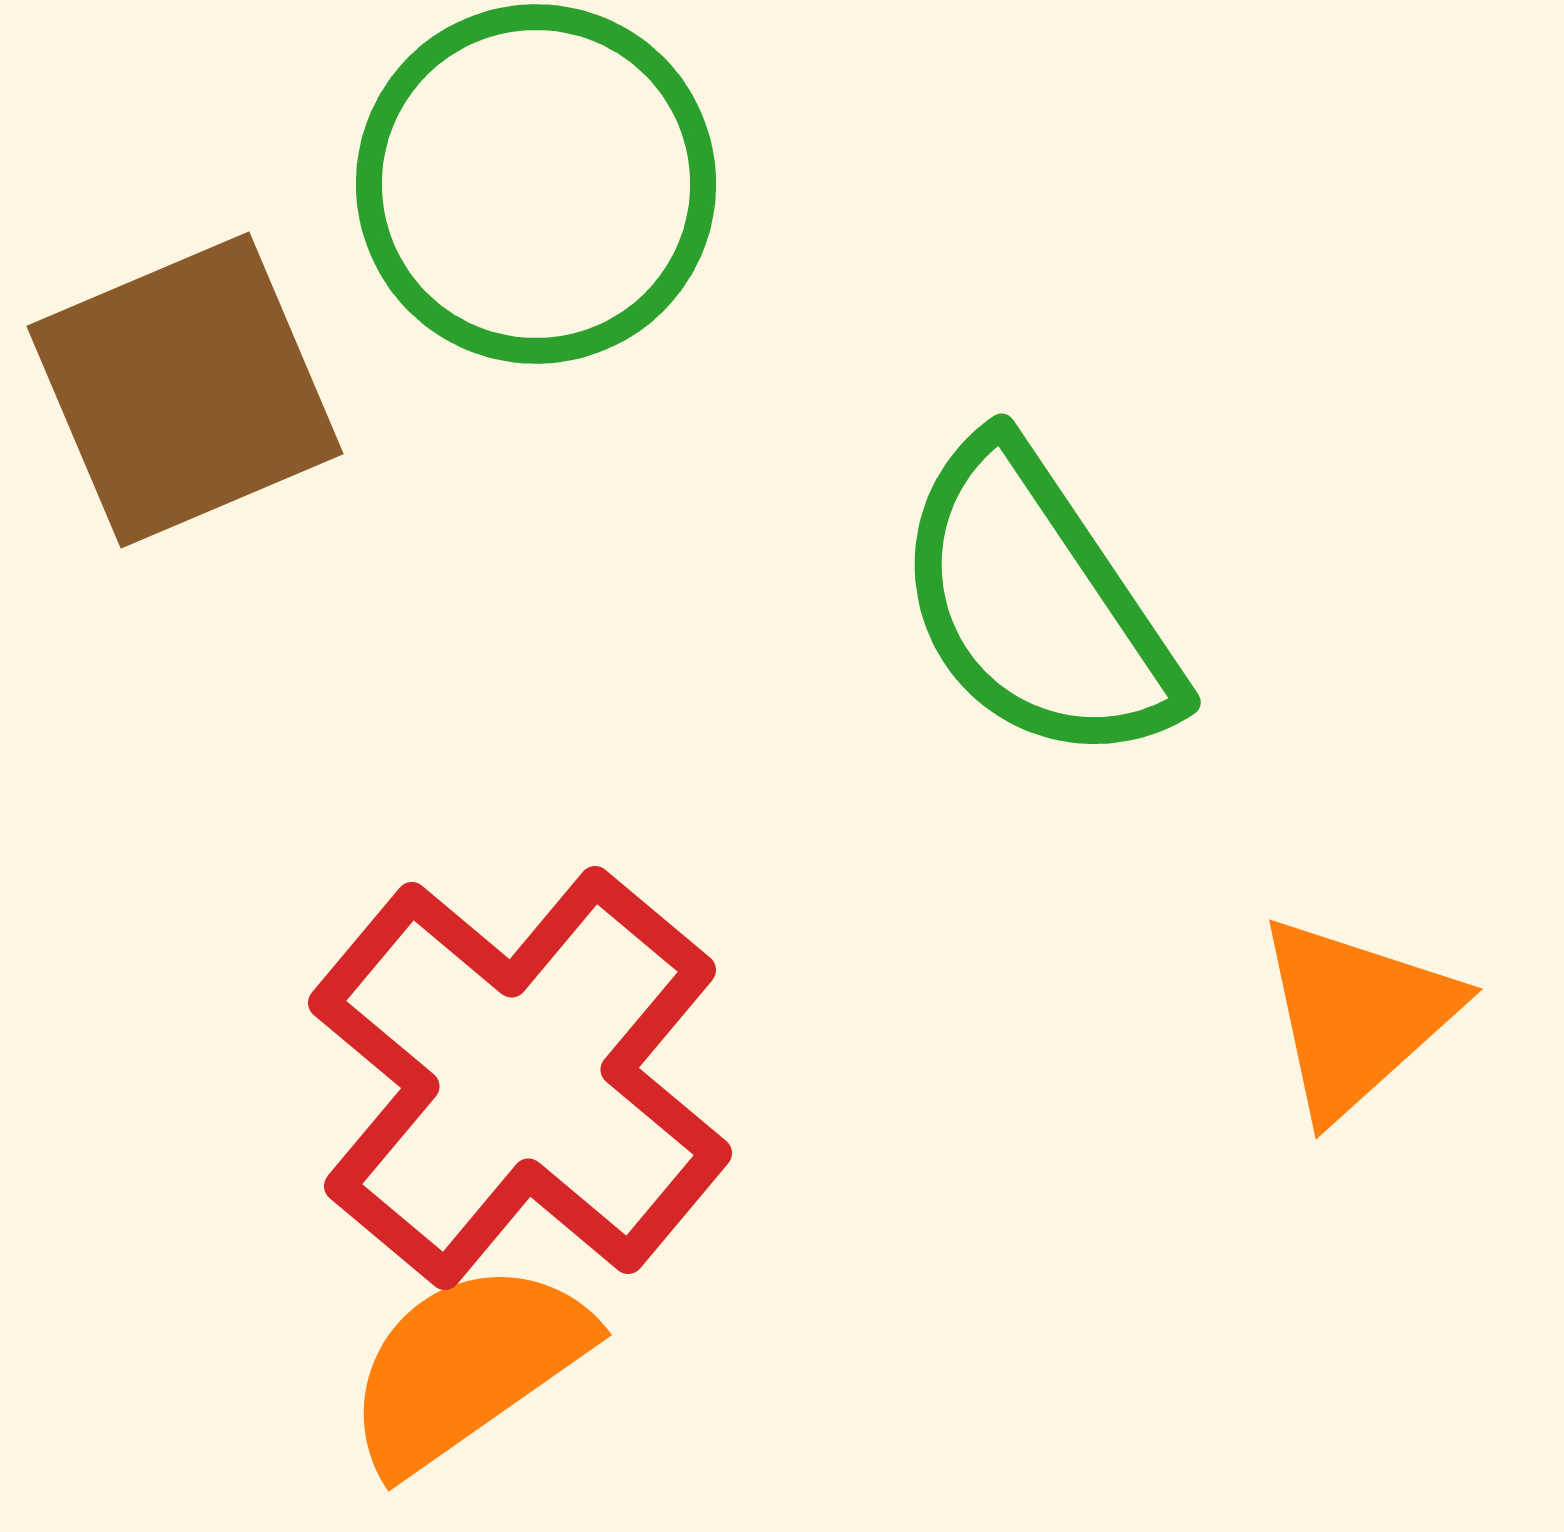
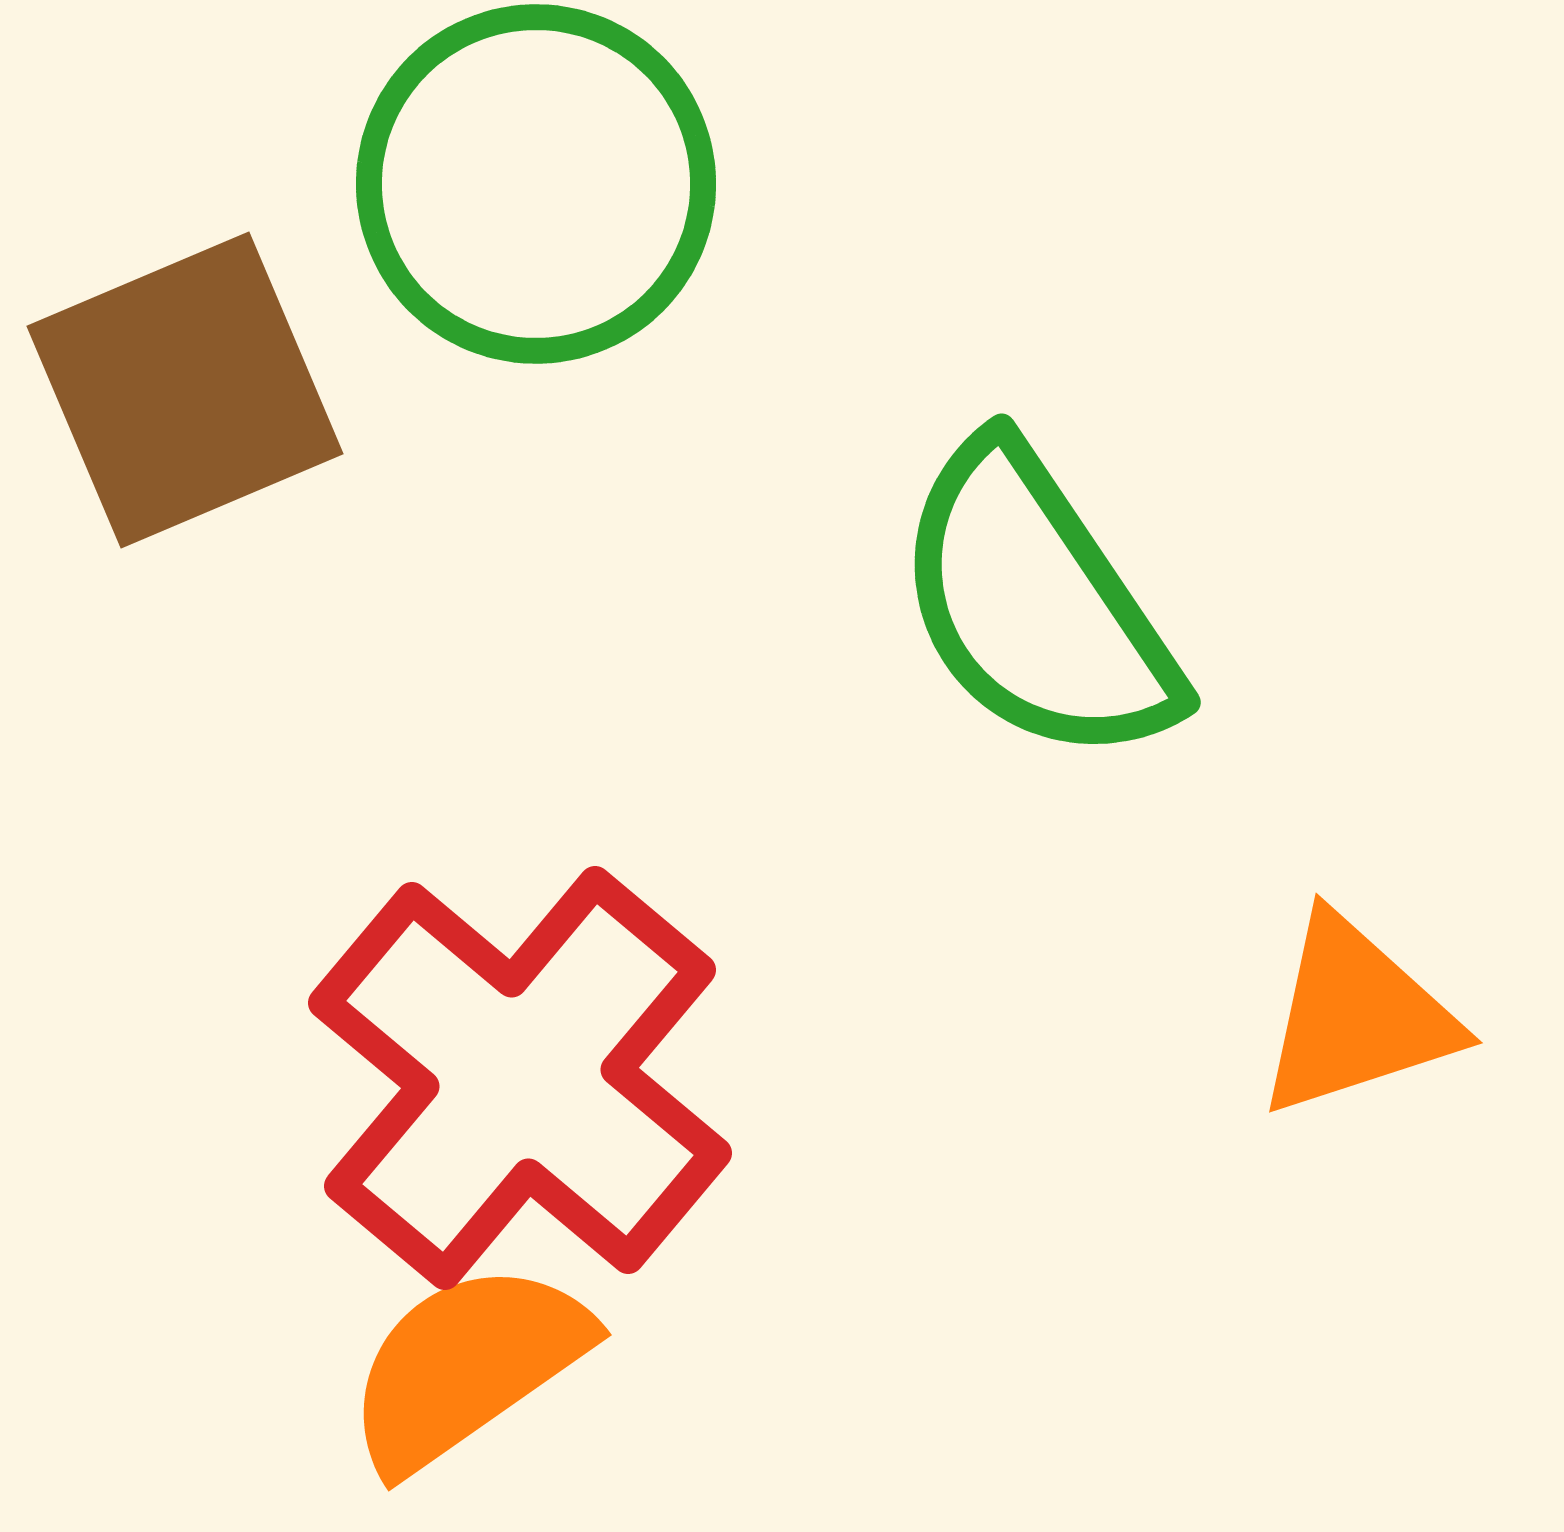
orange triangle: rotated 24 degrees clockwise
